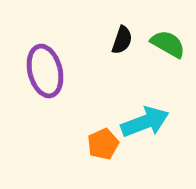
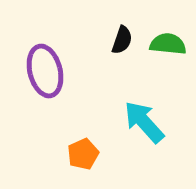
green semicircle: rotated 24 degrees counterclockwise
cyan arrow: moved 1 px left; rotated 111 degrees counterclockwise
orange pentagon: moved 20 px left, 10 px down
